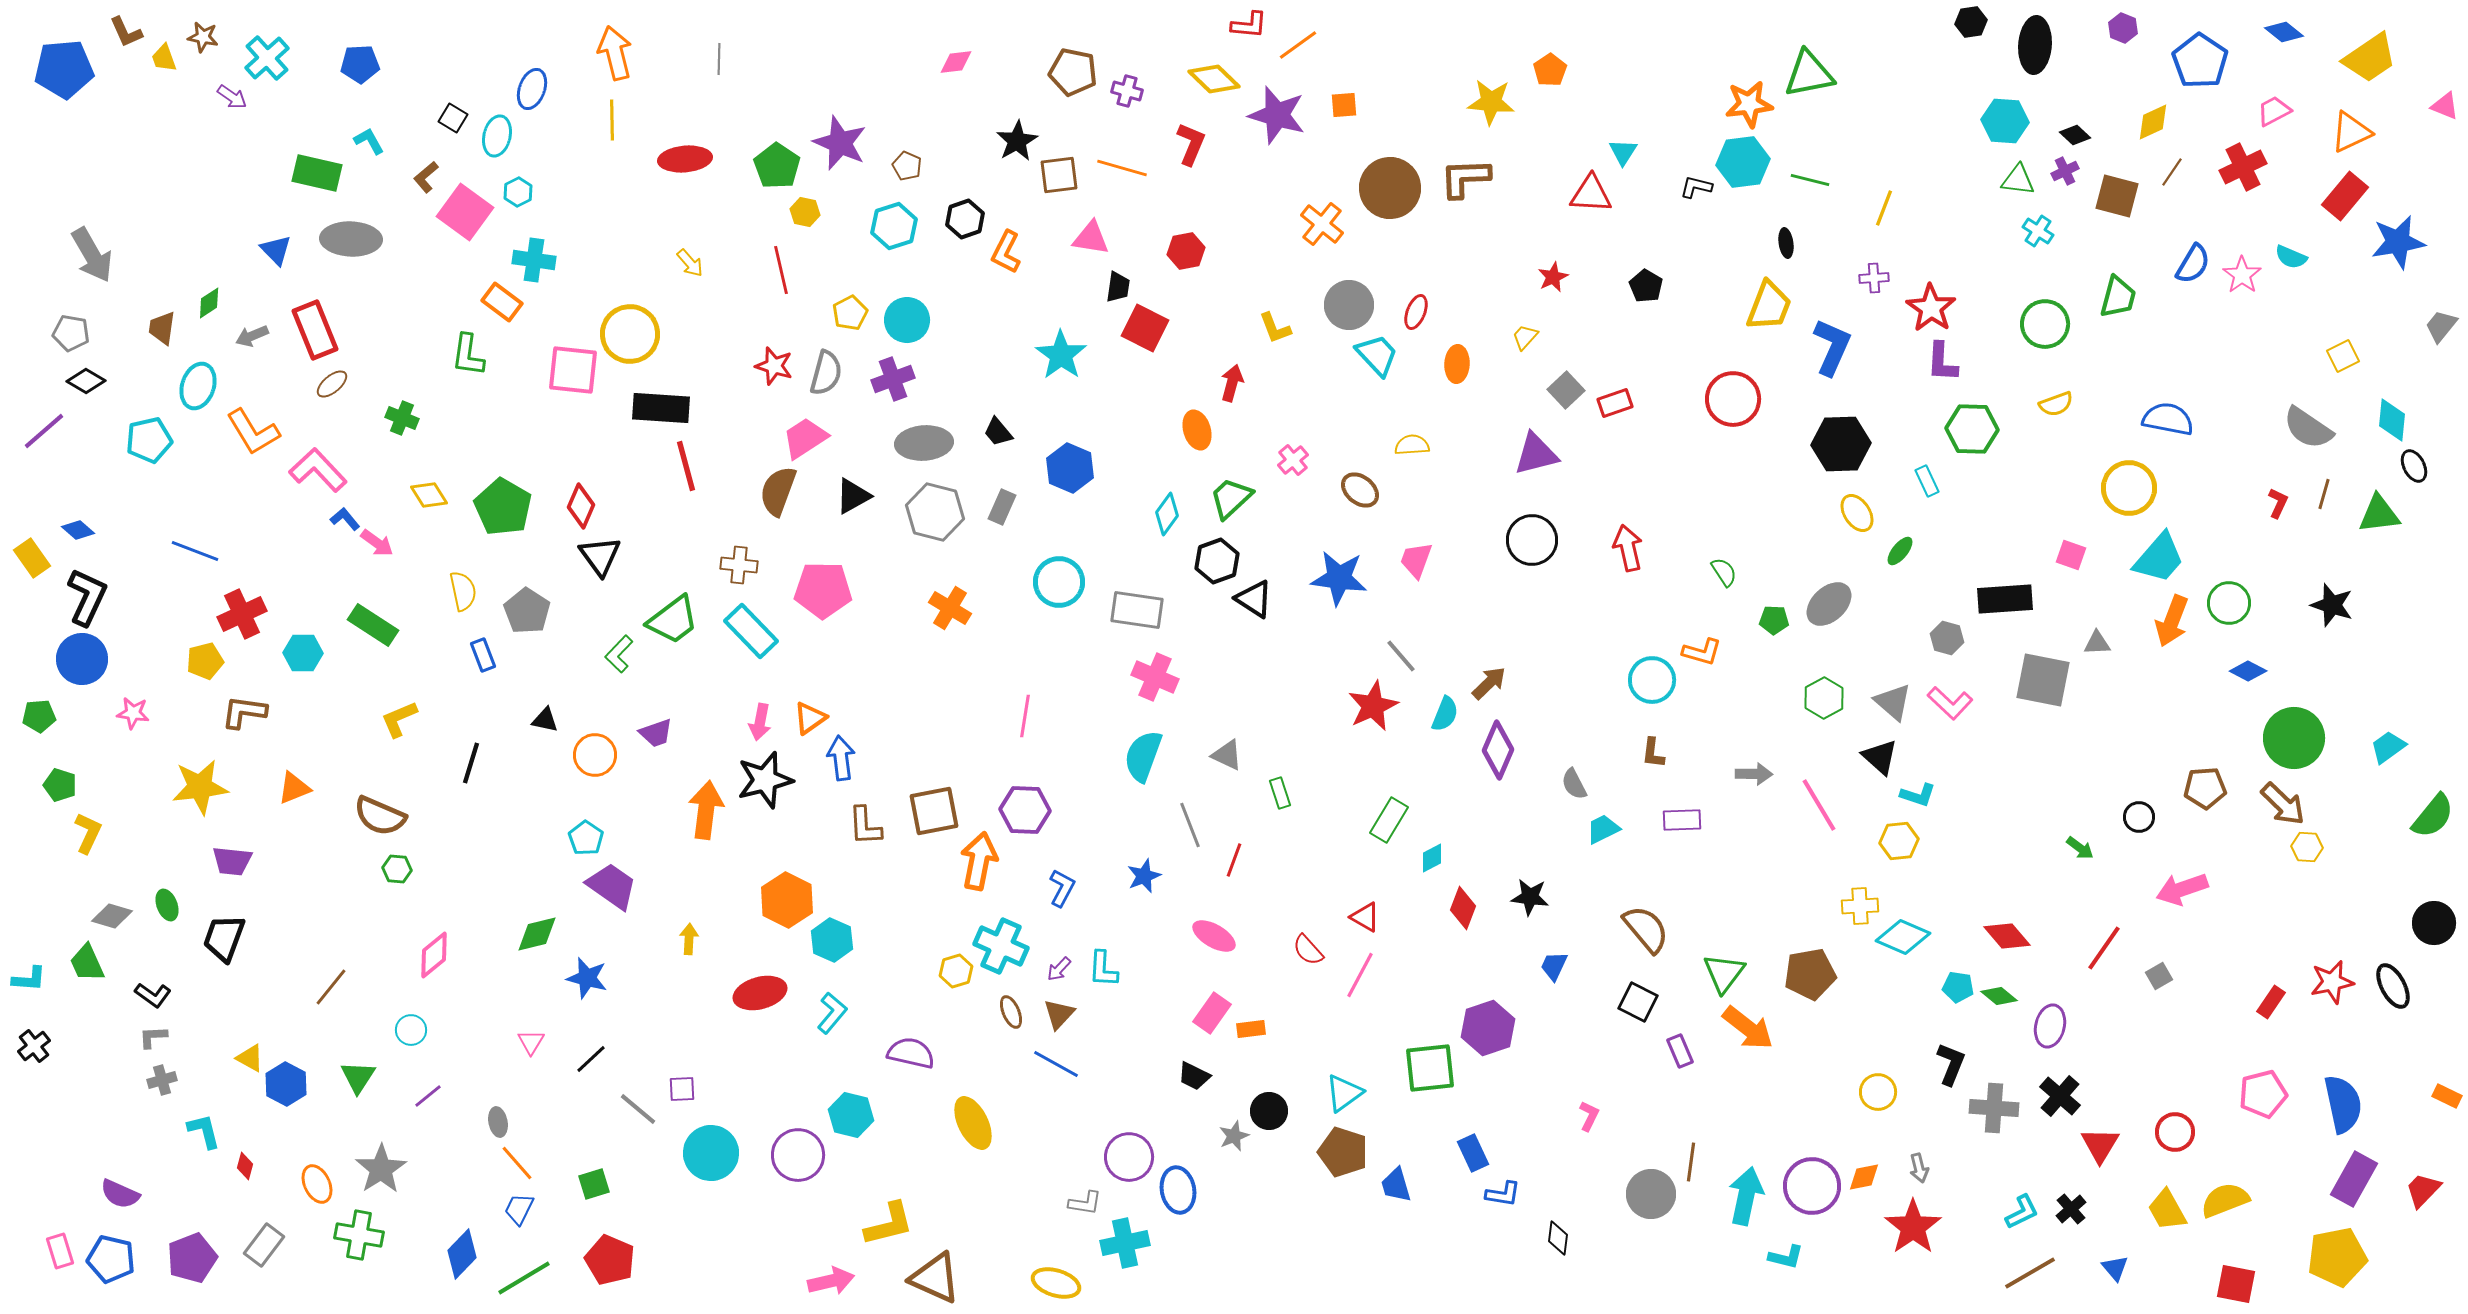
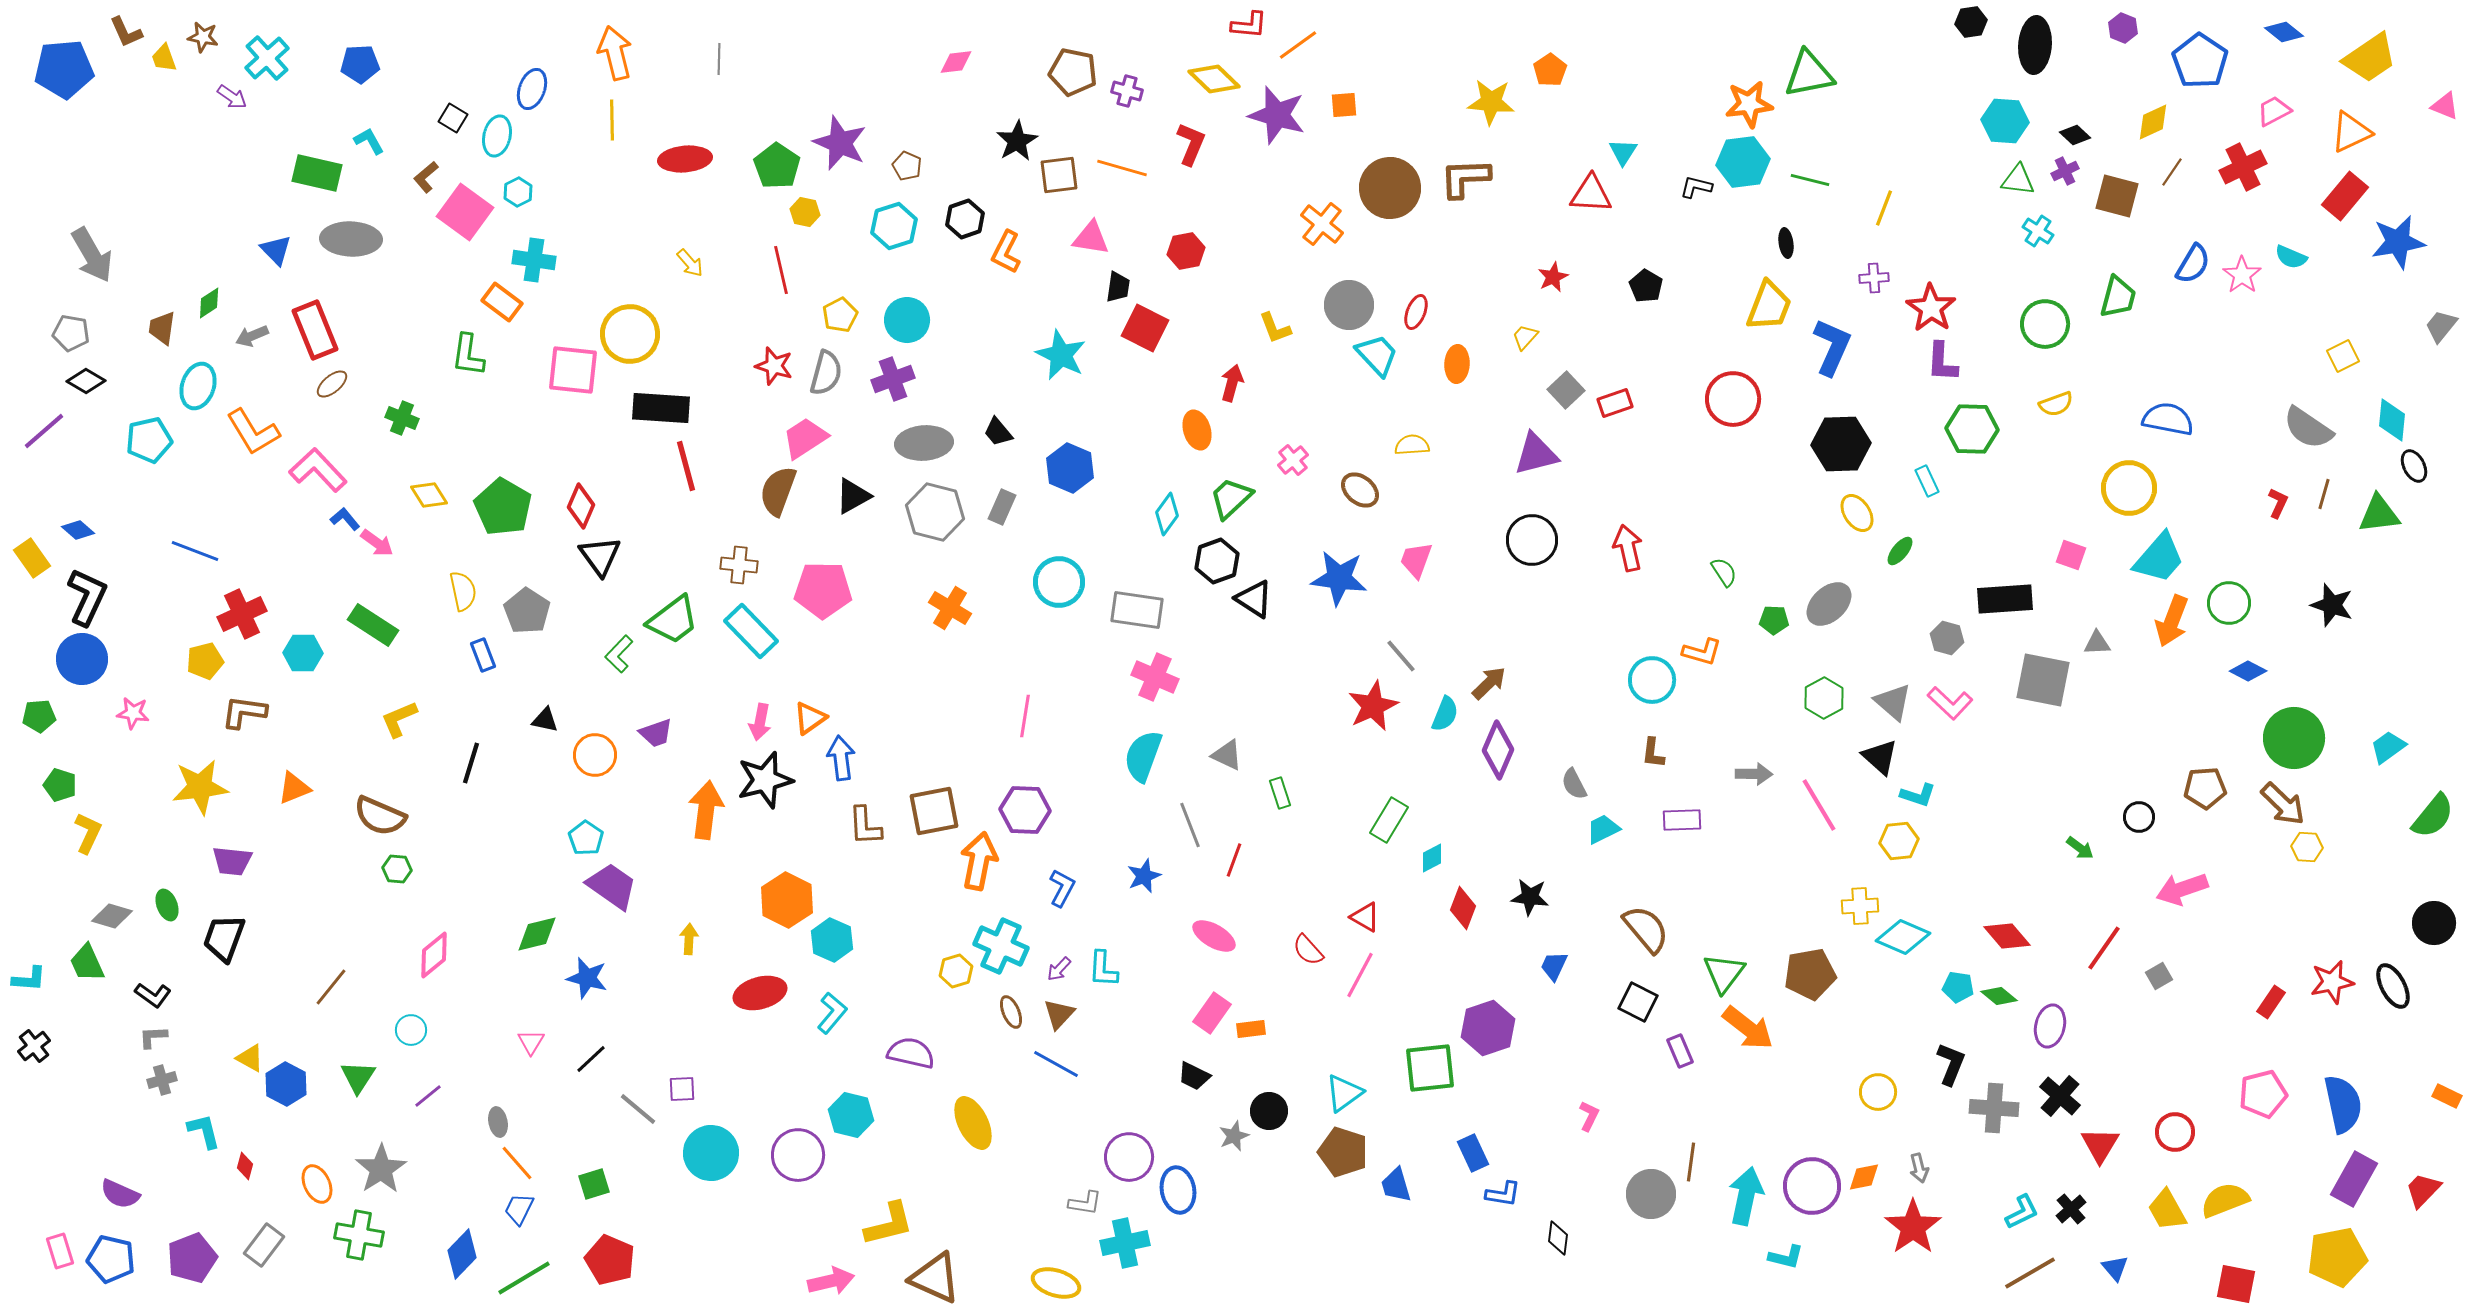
yellow pentagon at (850, 313): moved 10 px left, 2 px down
cyan star at (1061, 355): rotated 9 degrees counterclockwise
